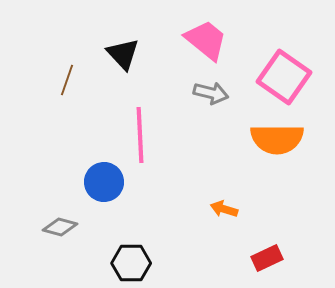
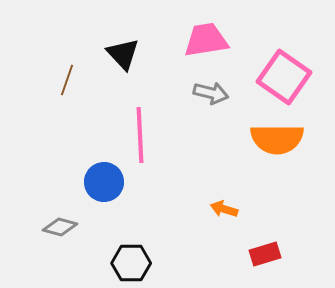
pink trapezoid: rotated 48 degrees counterclockwise
red rectangle: moved 2 px left, 4 px up; rotated 8 degrees clockwise
